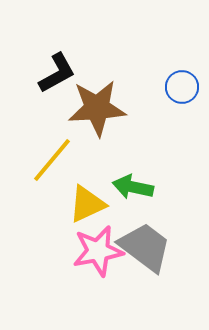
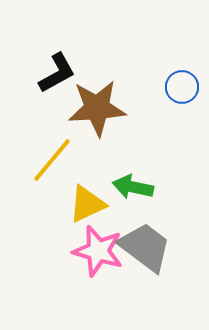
pink star: rotated 27 degrees clockwise
